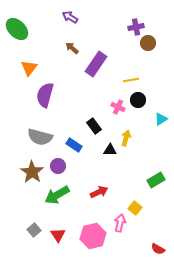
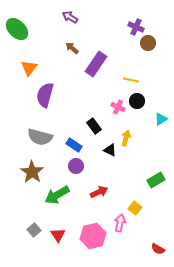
purple cross: rotated 35 degrees clockwise
yellow line: rotated 21 degrees clockwise
black circle: moved 1 px left, 1 px down
black triangle: rotated 24 degrees clockwise
purple circle: moved 18 px right
